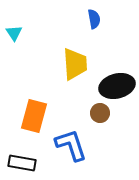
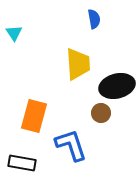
yellow trapezoid: moved 3 px right
brown circle: moved 1 px right
